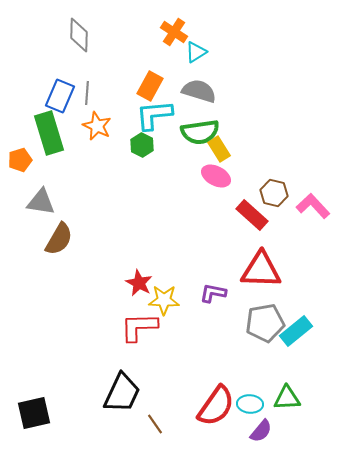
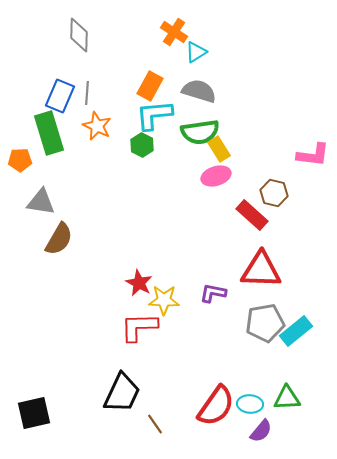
orange pentagon: rotated 15 degrees clockwise
pink ellipse: rotated 44 degrees counterclockwise
pink L-shape: moved 51 px up; rotated 140 degrees clockwise
